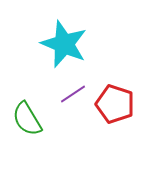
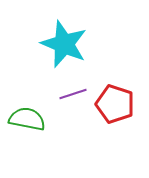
purple line: rotated 16 degrees clockwise
green semicircle: rotated 132 degrees clockwise
